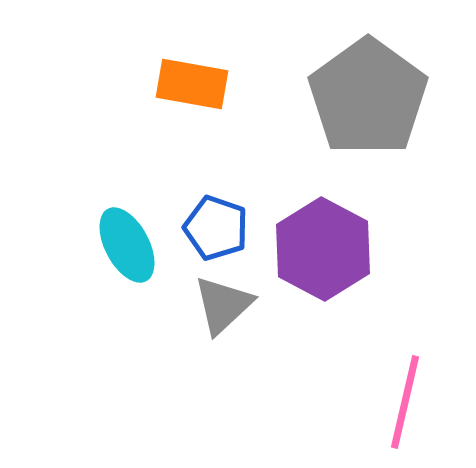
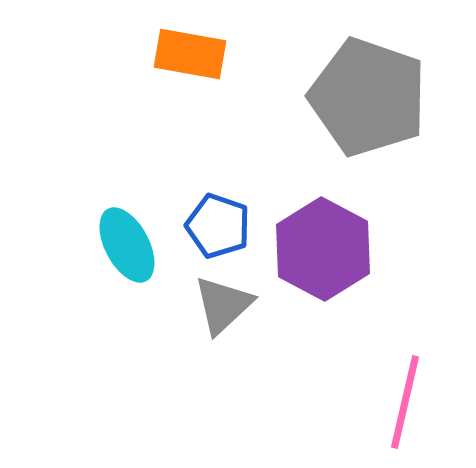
orange rectangle: moved 2 px left, 30 px up
gray pentagon: rotated 17 degrees counterclockwise
blue pentagon: moved 2 px right, 2 px up
